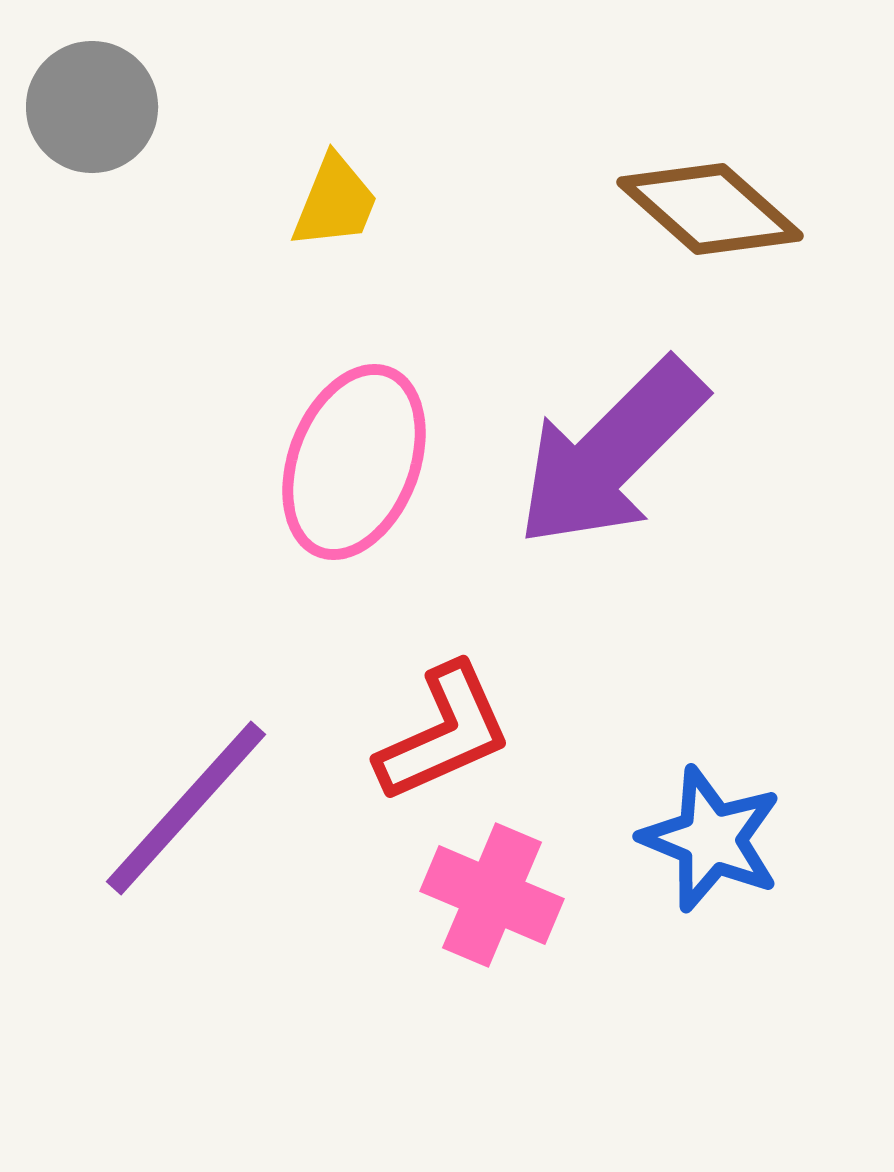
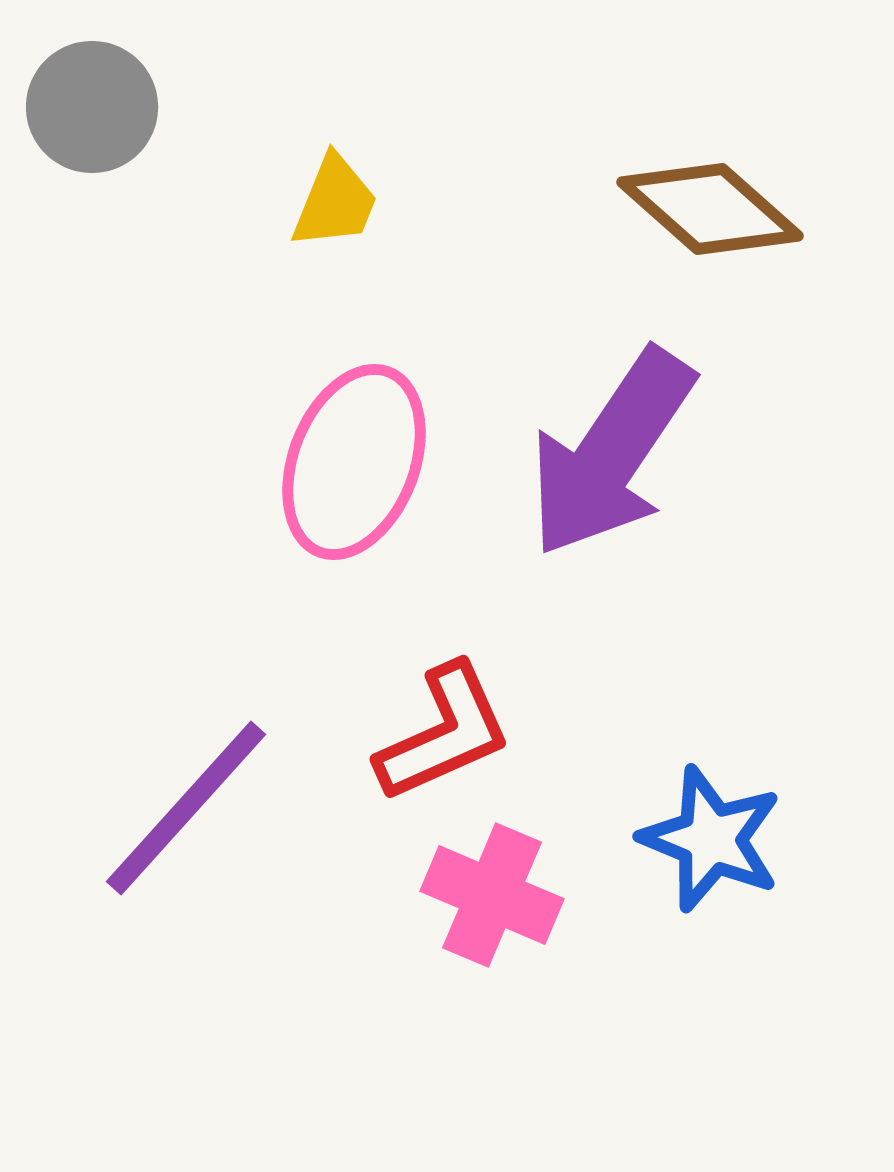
purple arrow: rotated 11 degrees counterclockwise
